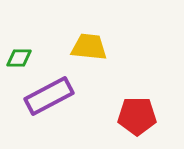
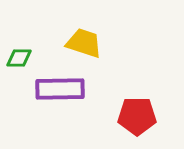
yellow trapezoid: moved 5 px left, 4 px up; rotated 12 degrees clockwise
purple rectangle: moved 11 px right, 7 px up; rotated 27 degrees clockwise
